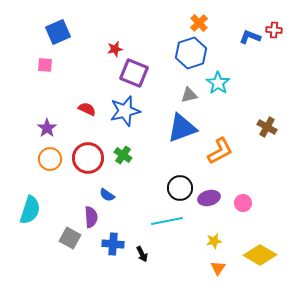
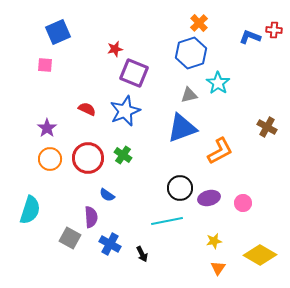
blue star: rotated 8 degrees counterclockwise
blue cross: moved 3 px left; rotated 25 degrees clockwise
